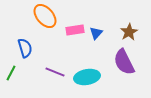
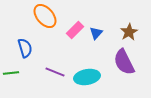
pink rectangle: rotated 36 degrees counterclockwise
green line: rotated 56 degrees clockwise
